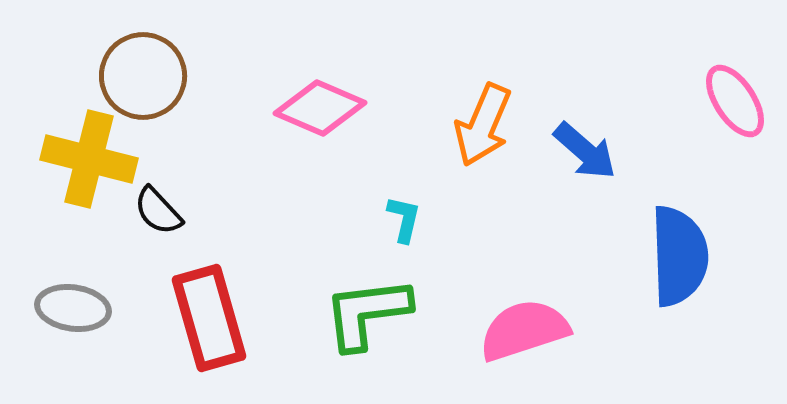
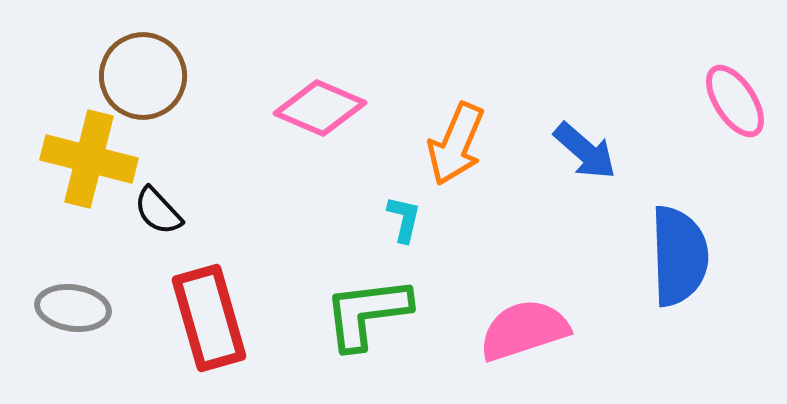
orange arrow: moved 27 px left, 19 px down
